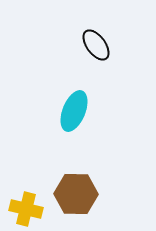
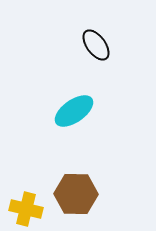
cyan ellipse: rotated 33 degrees clockwise
